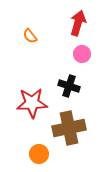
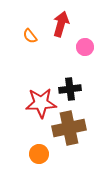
red arrow: moved 17 px left, 1 px down
pink circle: moved 3 px right, 7 px up
black cross: moved 1 px right, 3 px down; rotated 25 degrees counterclockwise
red star: moved 9 px right
